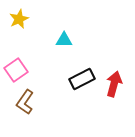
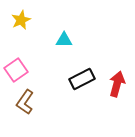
yellow star: moved 2 px right, 1 px down
red arrow: moved 3 px right
